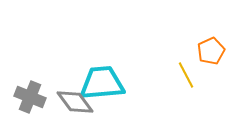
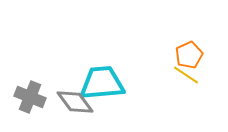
orange pentagon: moved 22 px left, 4 px down
yellow line: rotated 28 degrees counterclockwise
